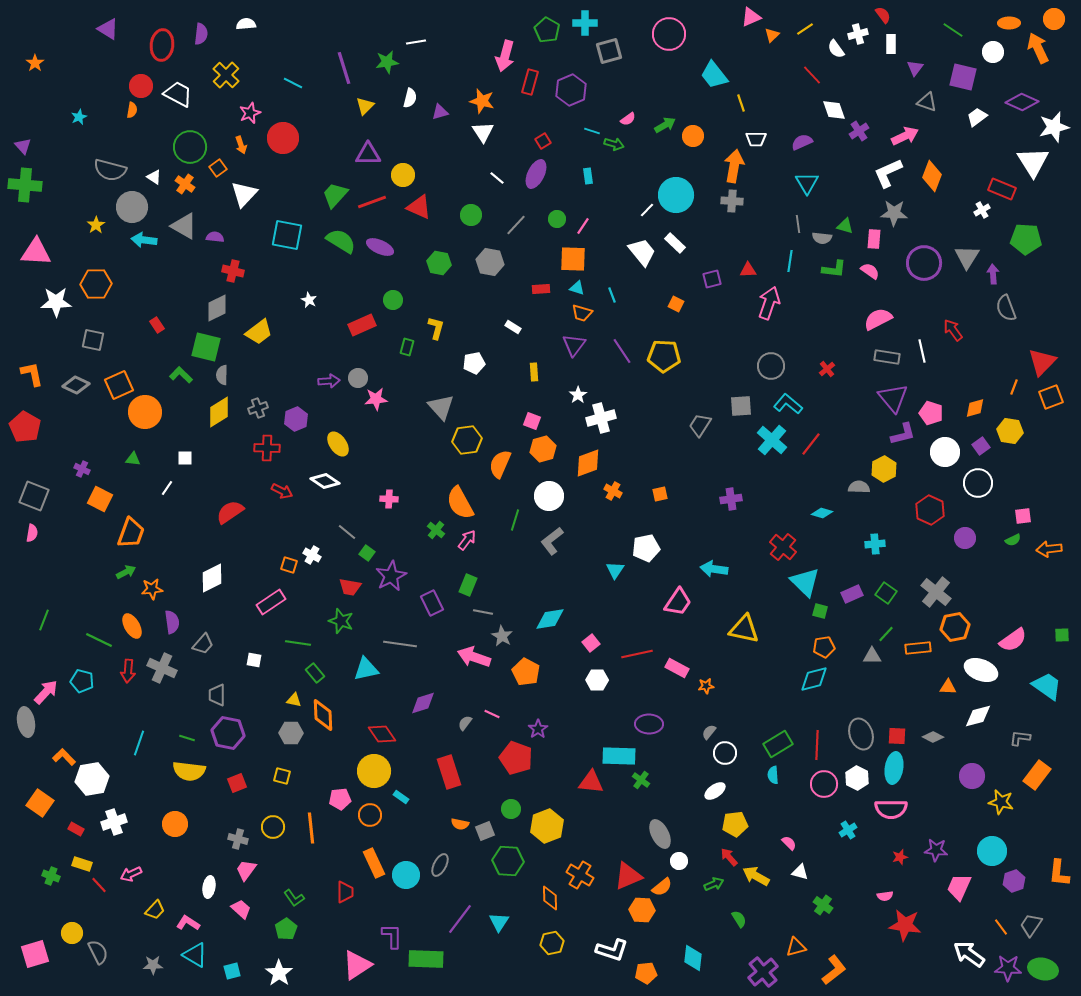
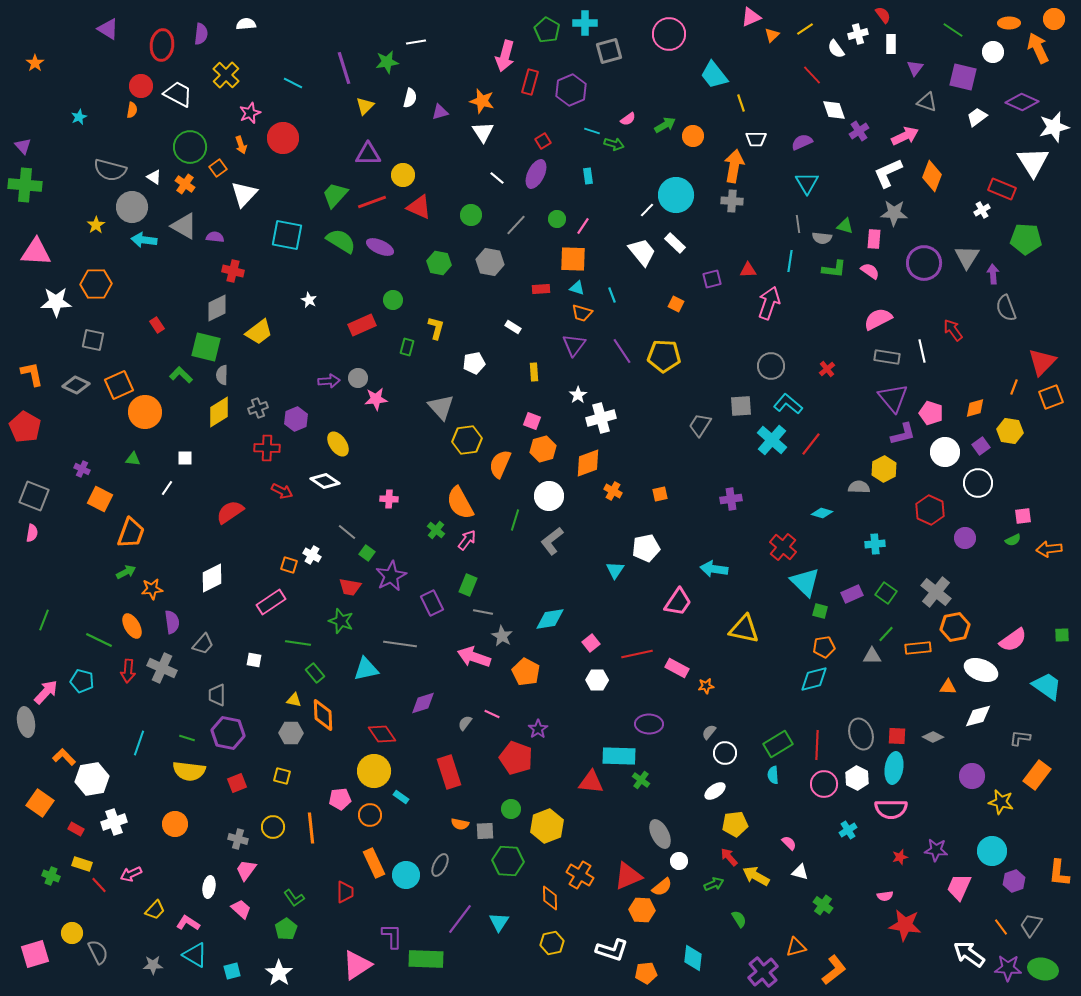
gray square at (485, 831): rotated 18 degrees clockwise
